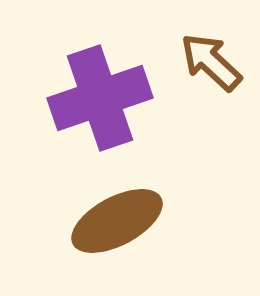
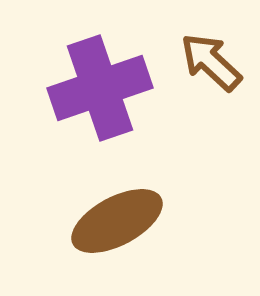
purple cross: moved 10 px up
